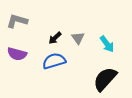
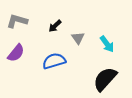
black arrow: moved 12 px up
purple semicircle: moved 1 px left, 1 px up; rotated 66 degrees counterclockwise
